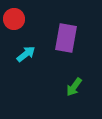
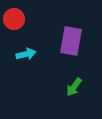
purple rectangle: moved 5 px right, 3 px down
cyan arrow: rotated 24 degrees clockwise
